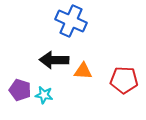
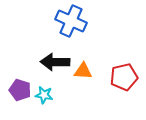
black arrow: moved 1 px right, 2 px down
red pentagon: moved 3 px up; rotated 16 degrees counterclockwise
